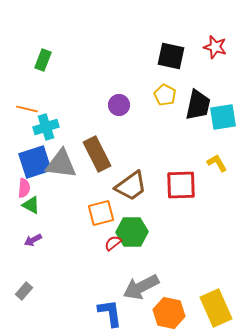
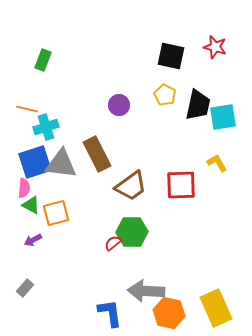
orange square: moved 45 px left
gray arrow: moved 5 px right, 4 px down; rotated 30 degrees clockwise
gray rectangle: moved 1 px right, 3 px up
